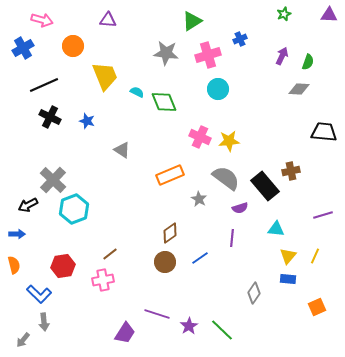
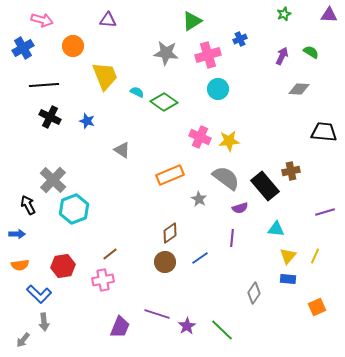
green semicircle at (308, 62): moved 3 px right, 10 px up; rotated 77 degrees counterclockwise
black line at (44, 85): rotated 20 degrees clockwise
green diamond at (164, 102): rotated 32 degrees counterclockwise
black arrow at (28, 205): rotated 90 degrees clockwise
purple line at (323, 215): moved 2 px right, 3 px up
orange semicircle at (14, 265): moved 6 px right; rotated 96 degrees clockwise
purple star at (189, 326): moved 2 px left
purple trapezoid at (125, 333): moved 5 px left, 6 px up; rotated 10 degrees counterclockwise
